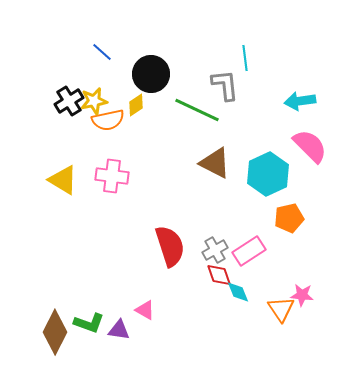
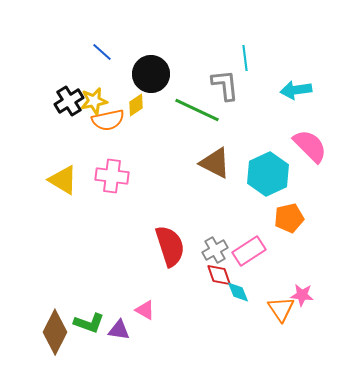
cyan arrow: moved 4 px left, 11 px up
